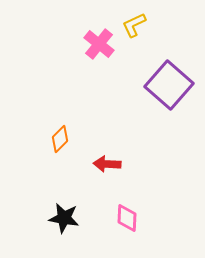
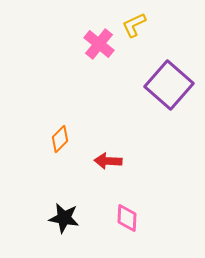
red arrow: moved 1 px right, 3 px up
